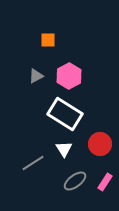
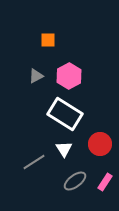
gray line: moved 1 px right, 1 px up
